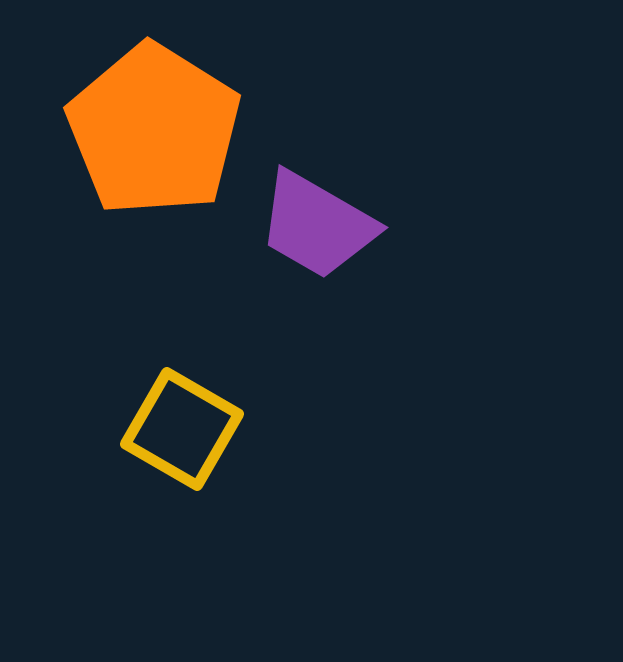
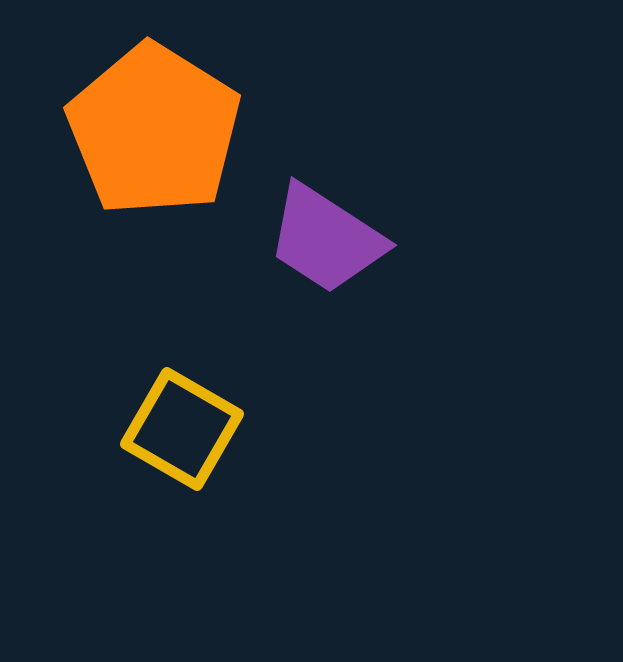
purple trapezoid: moved 9 px right, 14 px down; rotated 3 degrees clockwise
